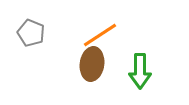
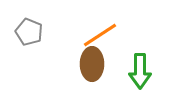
gray pentagon: moved 2 px left, 1 px up
brown ellipse: rotated 8 degrees counterclockwise
